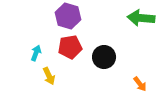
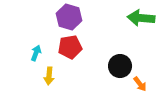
purple hexagon: moved 1 px right, 1 px down
black circle: moved 16 px right, 9 px down
yellow arrow: rotated 30 degrees clockwise
